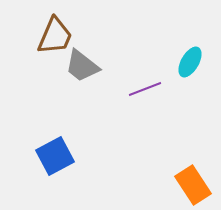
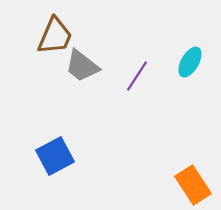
purple line: moved 8 px left, 13 px up; rotated 36 degrees counterclockwise
